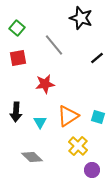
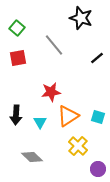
red star: moved 6 px right, 8 px down
black arrow: moved 3 px down
purple circle: moved 6 px right, 1 px up
